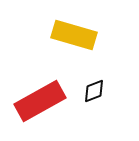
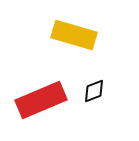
red rectangle: moved 1 px right, 1 px up; rotated 6 degrees clockwise
